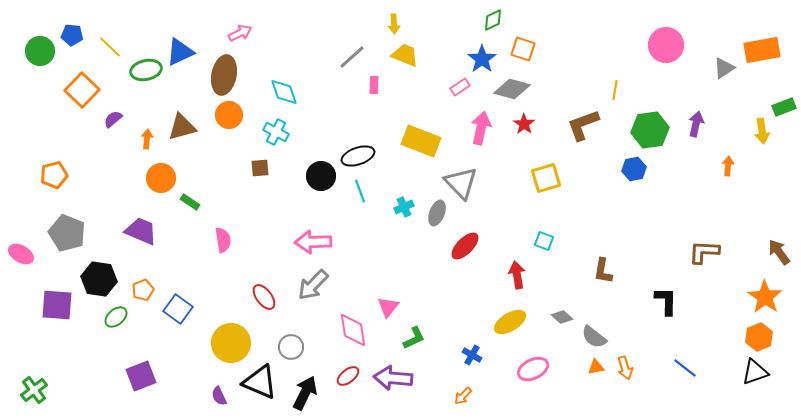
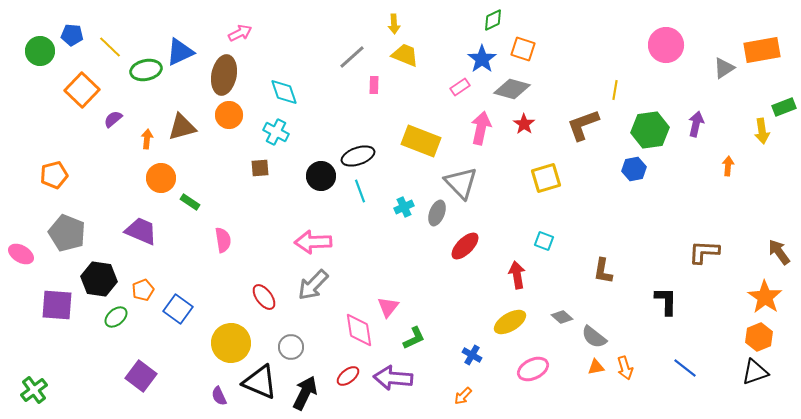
pink diamond at (353, 330): moved 6 px right
purple square at (141, 376): rotated 32 degrees counterclockwise
